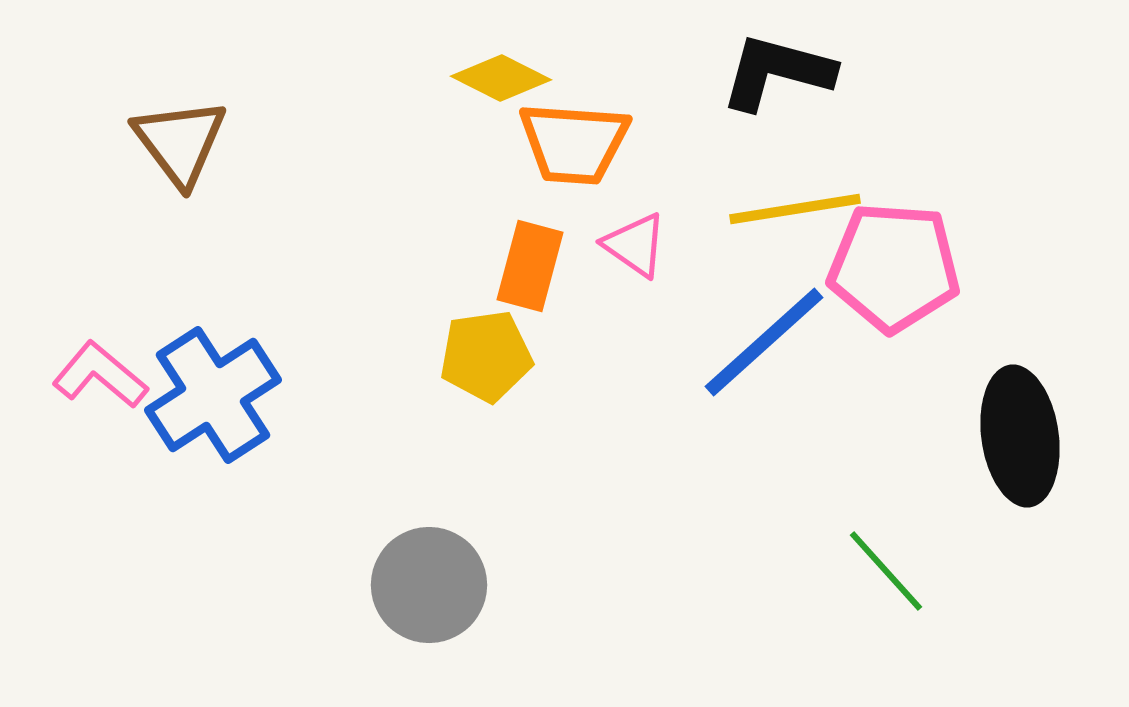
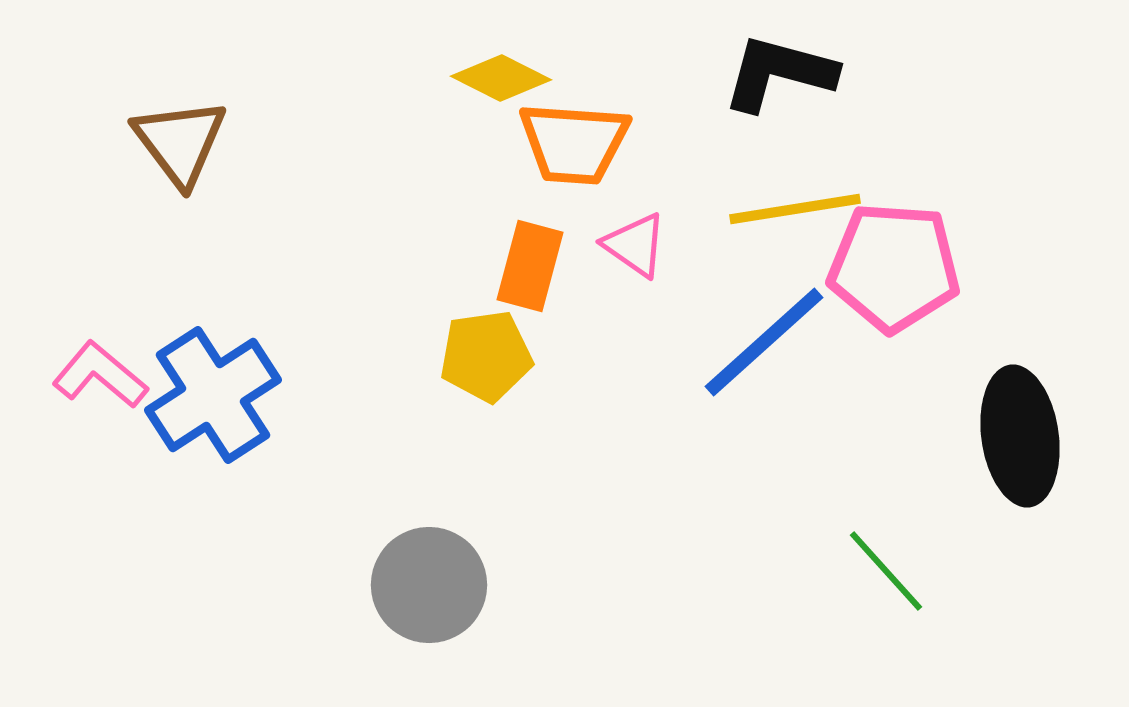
black L-shape: moved 2 px right, 1 px down
